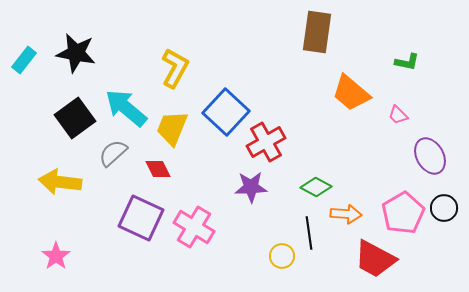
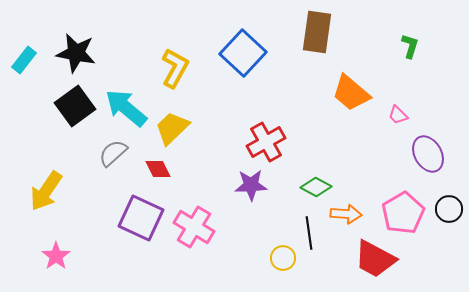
green L-shape: moved 3 px right, 16 px up; rotated 85 degrees counterclockwise
blue square: moved 17 px right, 59 px up
black square: moved 12 px up
yellow trapezoid: rotated 24 degrees clockwise
purple ellipse: moved 2 px left, 2 px up
yellow arrow: moved 14 px left, 9 px down; rotated 63 degrees counterclockwise
purple star: moved 2 px up
black circle: moved 5 px right, 1 px down
yellow circle: moved 1 px right, 2 px down
